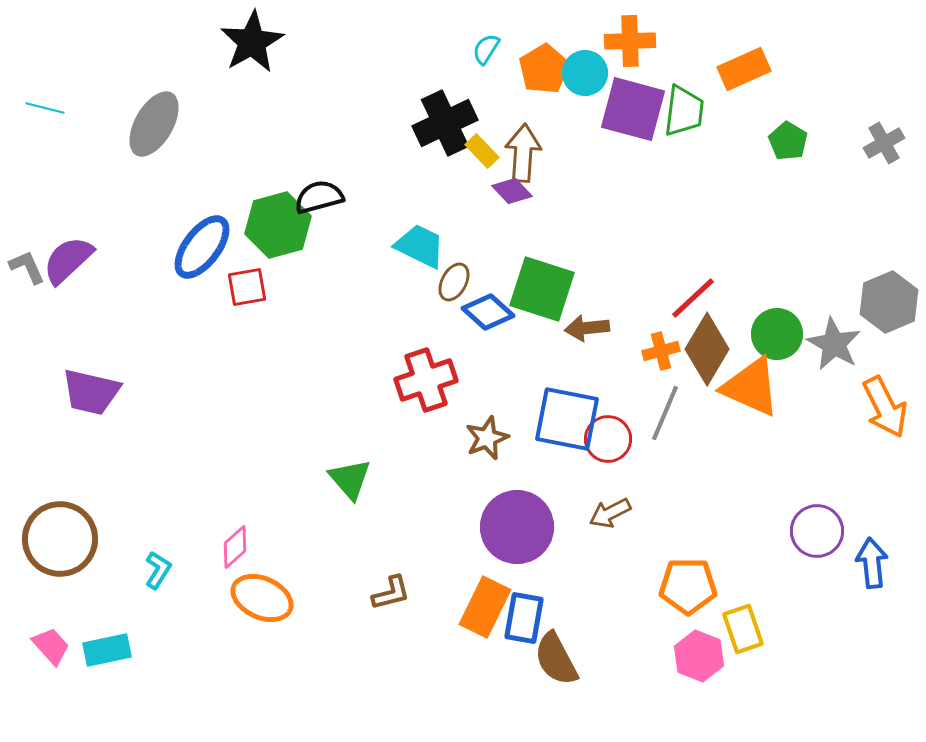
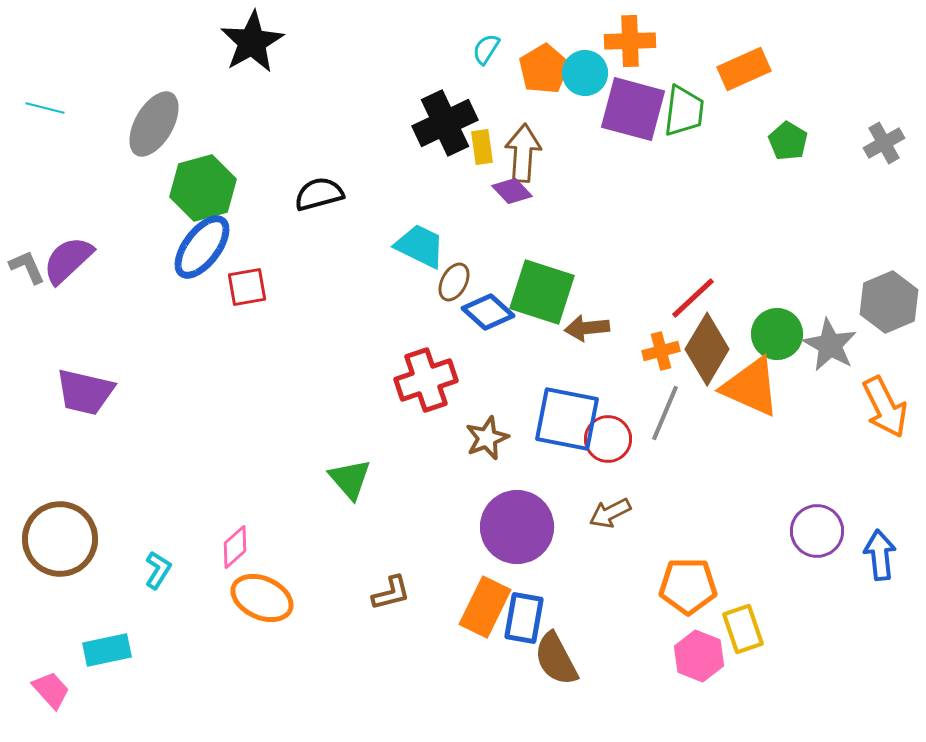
yellow rectangle at (482, 151): moved 4 px up; rotated 36 degrees clockwise
black semicircle at (319, 197): moved 3 px up
green hexagon at (278, 225): moved 75 px left, 37 px up
green square at (542, 289): moved 3 px down
gray star at (834, 344): moved 4 px left, 1 px down
purple trapezoid at (91, 392): moved 6 px left
blue arrow at (872, 563): moved 8 px right, 8 px up
pink trapezoid at (51, 646): moved 44 px down
